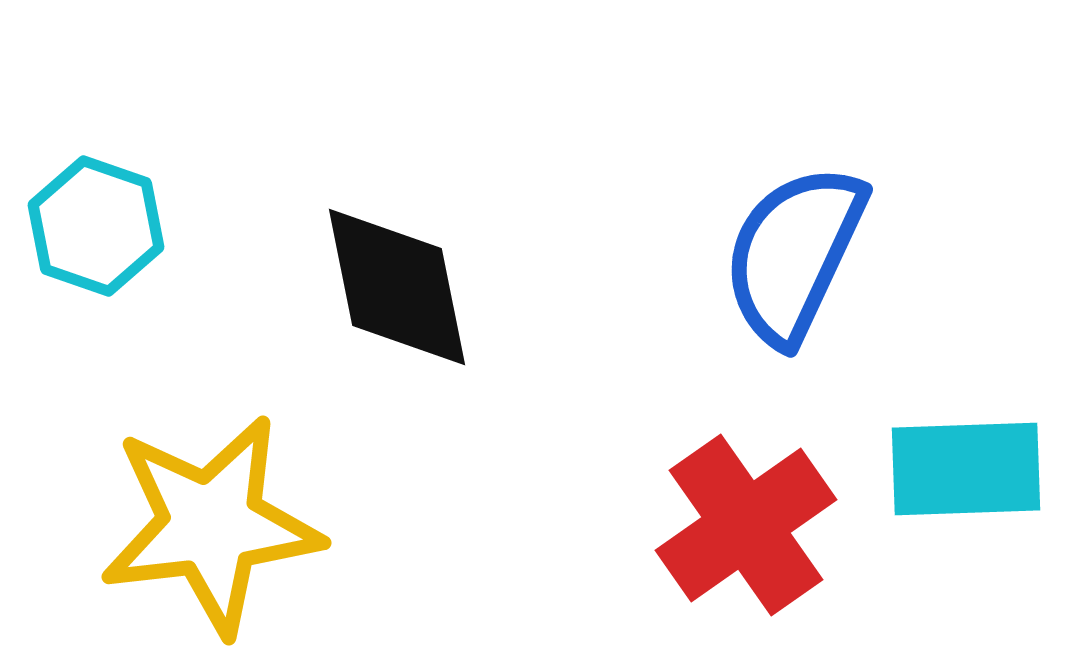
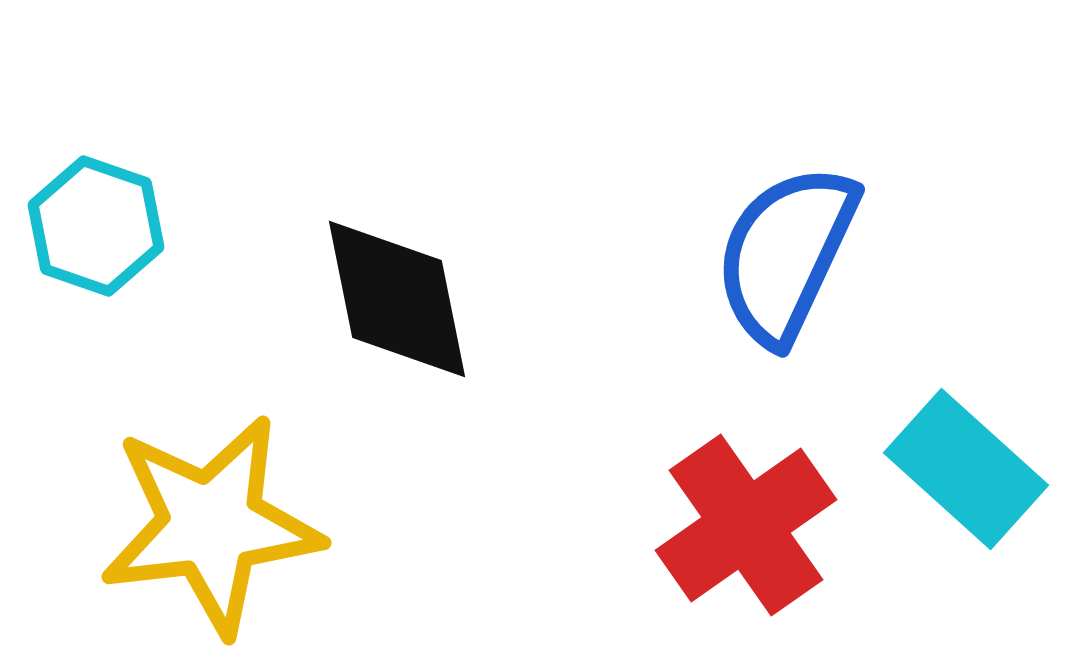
blue semicircle: moved 8 px left
black diamond: moved 12 px down
cyan rectangle: rotated 44 degrees clockwise
